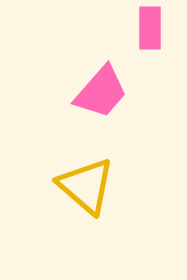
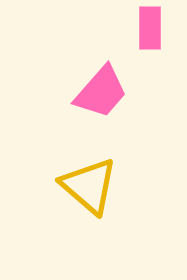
yellow triangle: moved 3 px right
